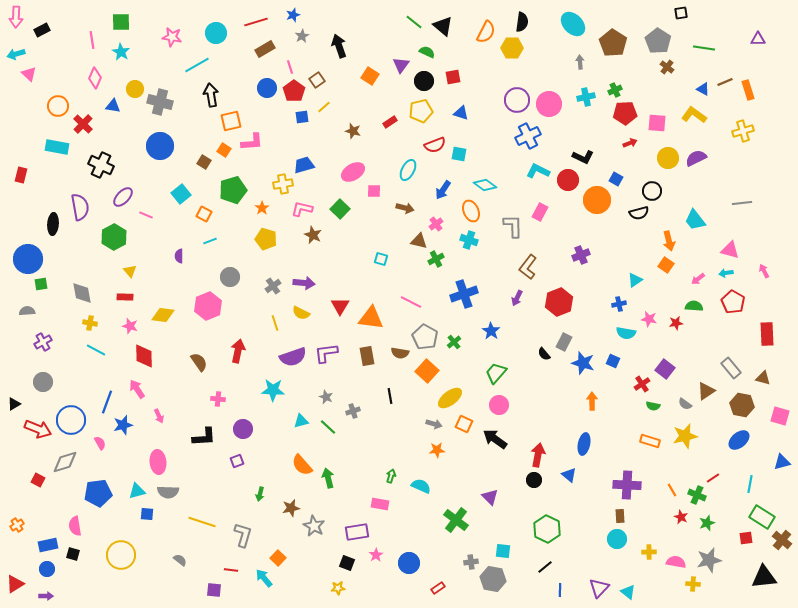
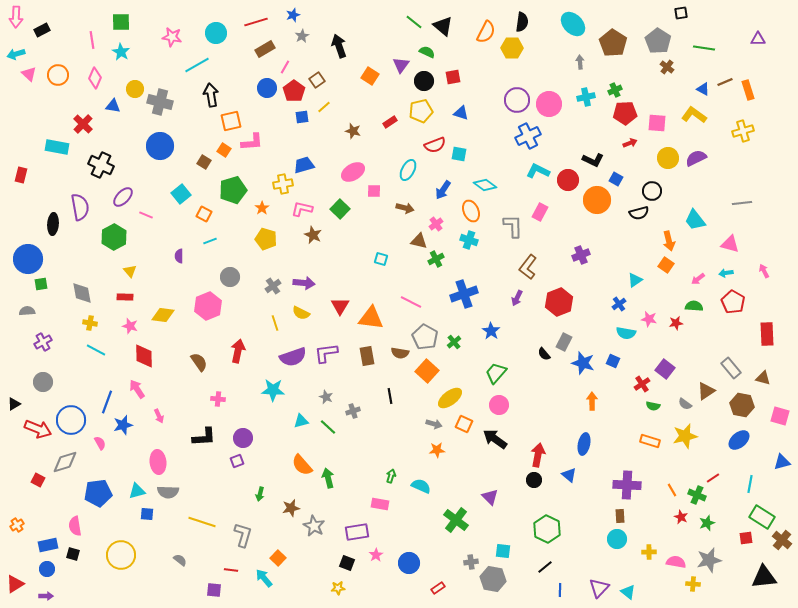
pink line at (290, 67): moved 5 px left; rotated 48 degrees clockwise
orange circle at (58, 106): moved 31 px up
black L-shape at (583, 157): moved 10 px right, 3 px down
pink triangle at (730, 250): moved 6 px up
blue cross at (619, 304): rotated 24 degrees counterclockwise
purple circle at (243, 429): moved 9 px down
